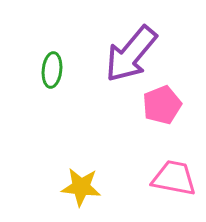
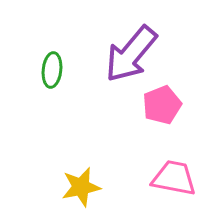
yellow star: rotated 18 degrees counterclockwise
